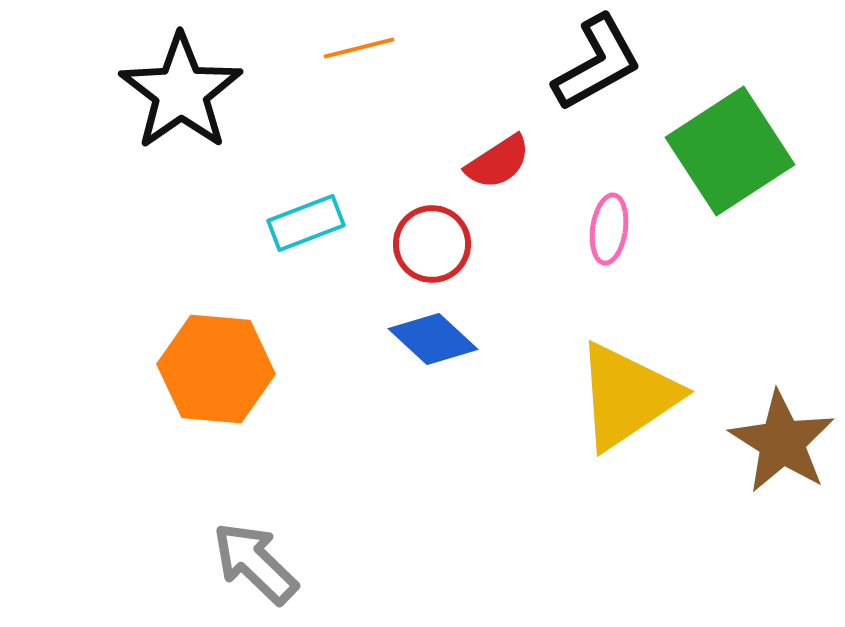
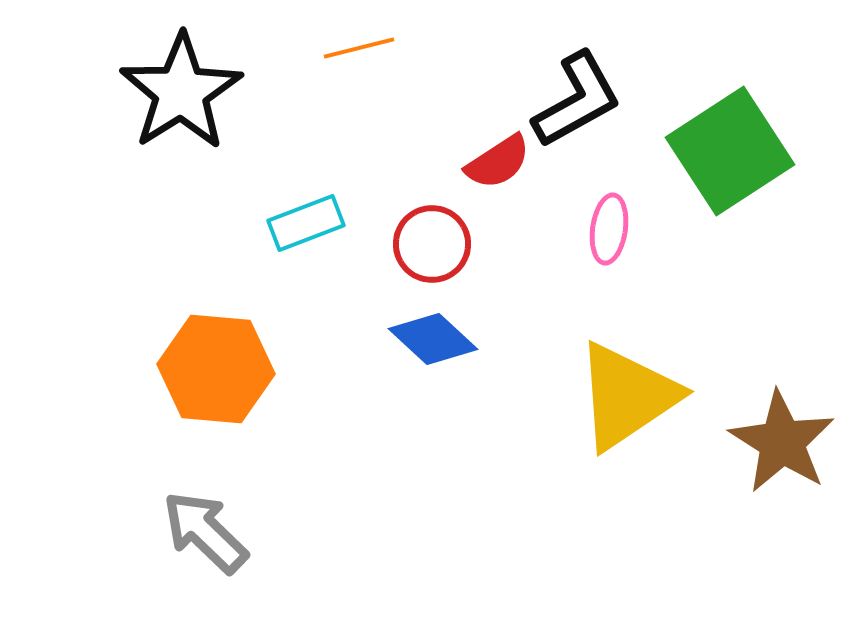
black L-shape: moved 20 px left, 37 px down
black star: rotated 3 degrees clockwise
gray arrow: moved 50 px left, 31 px up
